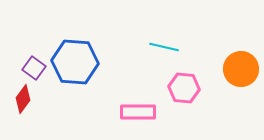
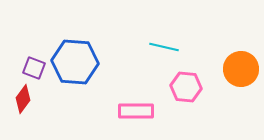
purple square: rotated 15 degrees counterclockwise
pink hexagon: moved 2 px right, 1 px up
pink rectangle: moved 2 px left, 1 px up
